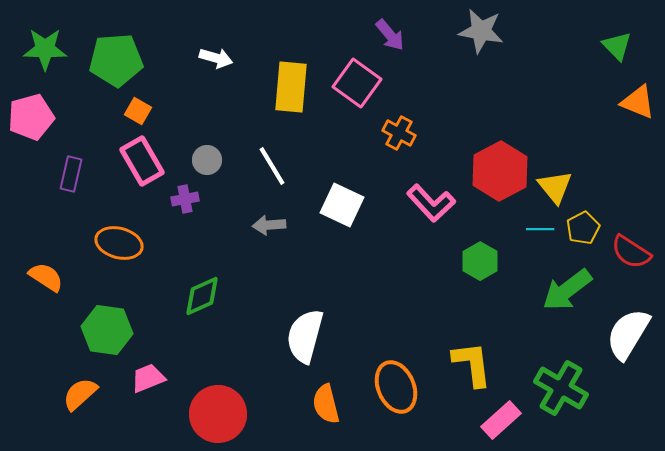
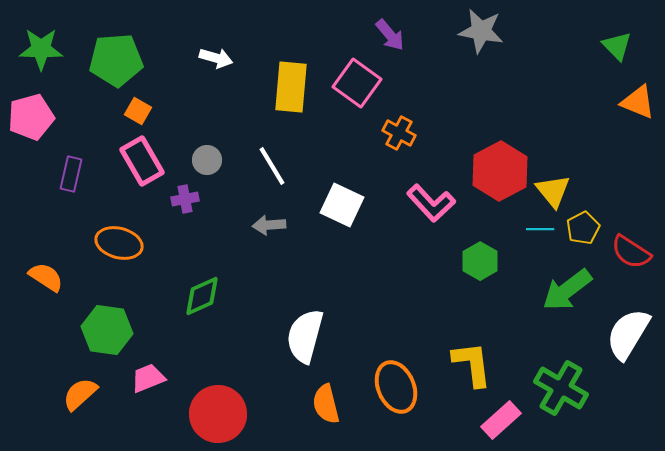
green star at (45, 49): moved 4 px left
yellow triangle at (555, 187): moved 2 px left, 4 px down
